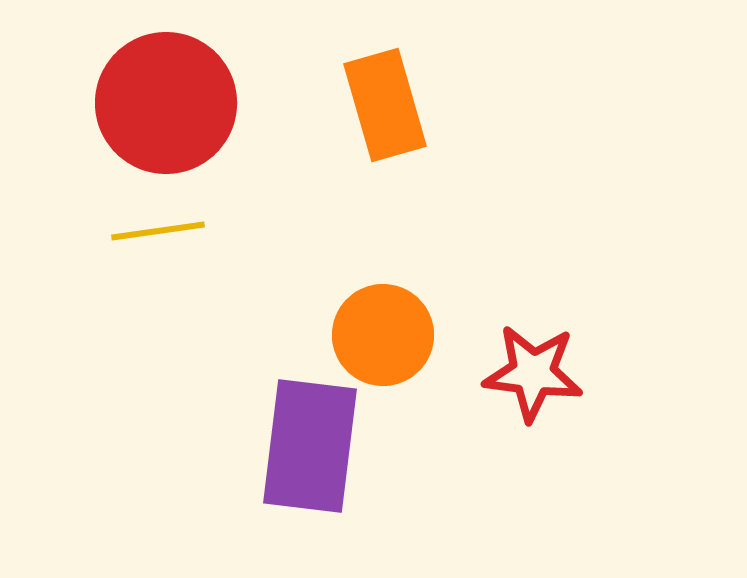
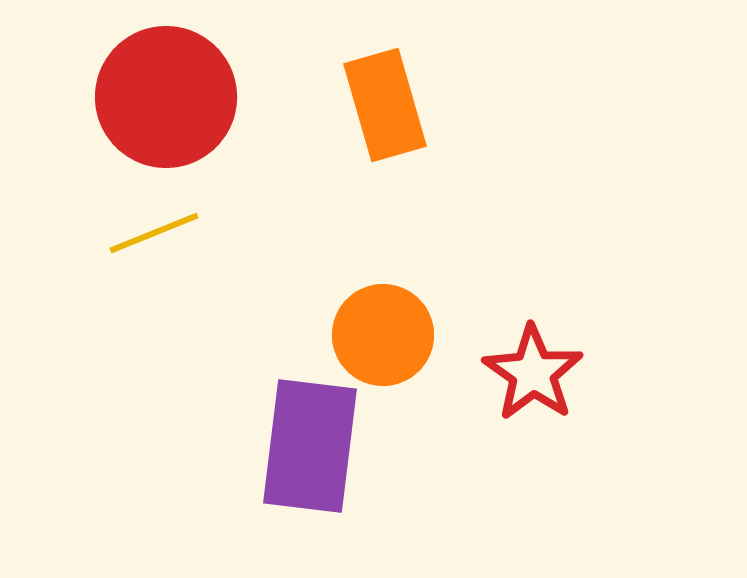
red circle: moved 6 px up
yellow line: moved 4 px left, 2 px down; rotated 14 degrees counterclockwise
red star: rotated 28 degrees clockwise
